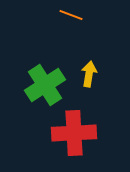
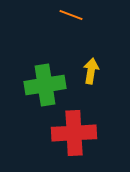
yellow arrow: moved 2 px right, 3 px up
green cross: rotated 24 degrees clockwise
